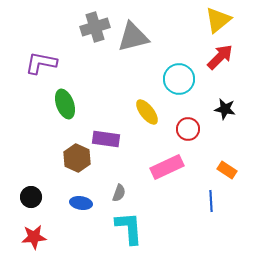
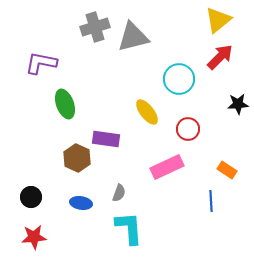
black star: moved 13 px right, 5 px up; rotated 15 degrees counterclockwise
